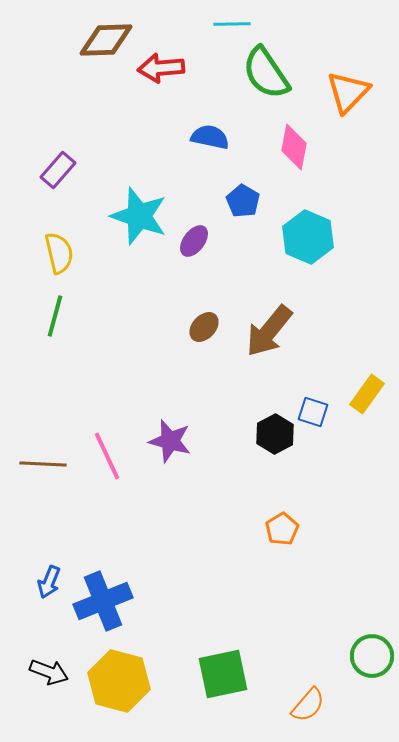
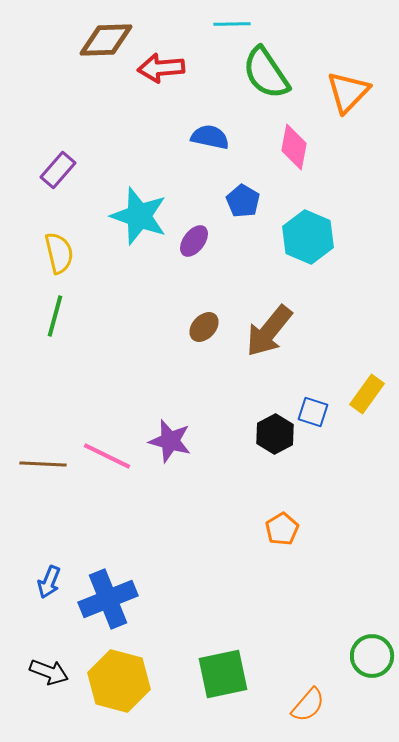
pink line: rotated 39 degrees counterclockwise
blue cross: moved 5 px right, 2 px up
